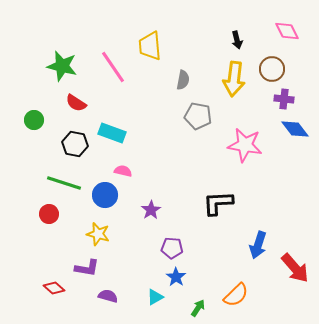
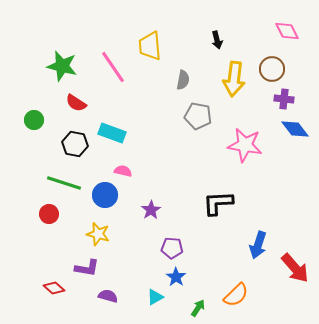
black arrow: moved 20 px left
